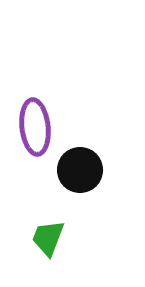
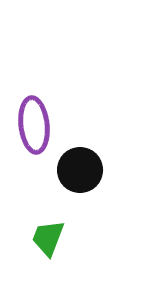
purple ellipse: moved 1 px left, 2 px up
